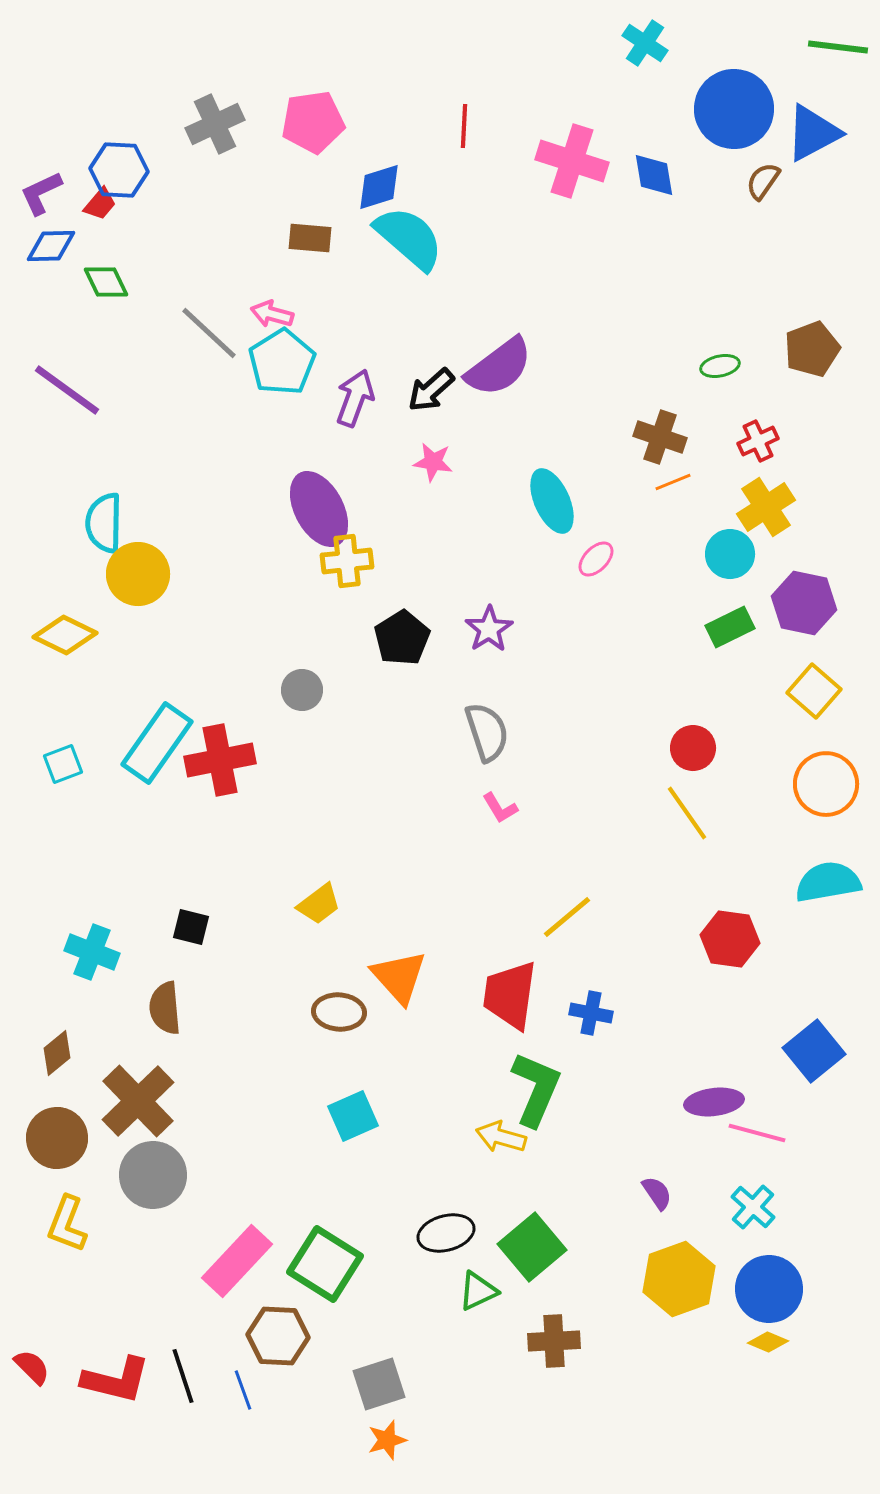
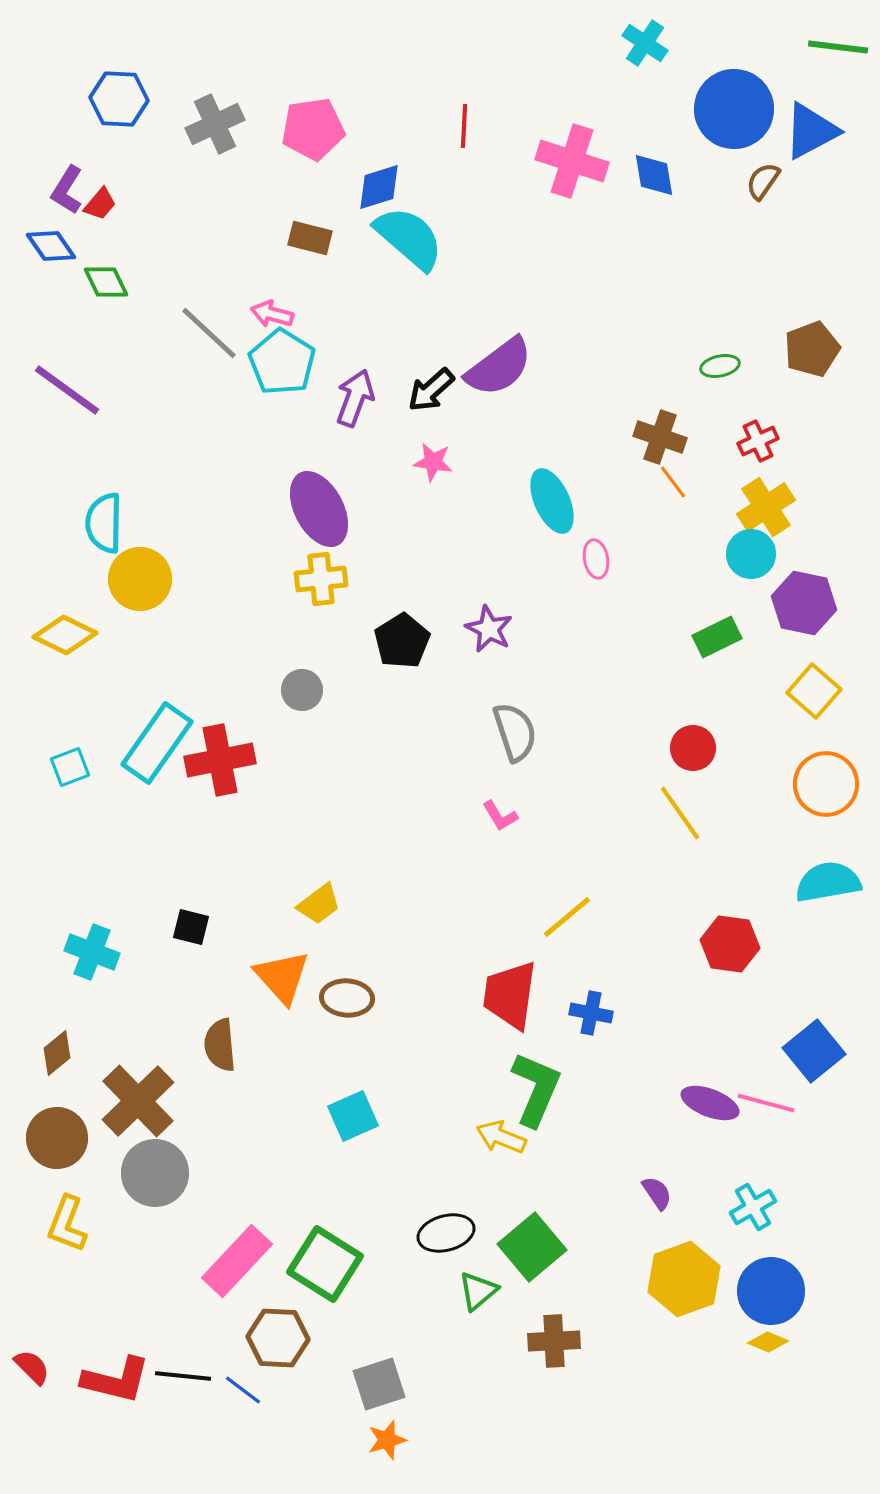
pink pentagon at (313, 122): moved 7 px down
blue triangle at (813, 133): moved 2 px left, 2 px up
blue hexagon at (119, 170): moved 71 px up
purple L-shape at (41, 193): moved 26 px right, 3 px up; rotated 33 degrees counterclockwise
brown rectangle at (310, 238): rotated 9 degrees clockwise
blue diamond at (51, 246): rotated 57 degrees clockwise
cyan pentagon at (282, 362): rotated 8 degrees counterclockwise
orange line at (673, 482): rotated 75 degrees clockwise
cyan circle at (730, 554): moved 21 px right
pink ellipse at (596, 559): rotated 54 degrees counterclockwise
yellow cross at (347, 561): moved 26 px left, 18 px down
yellow circle at (138, 574): moved 2 px right, 5 px down
green rectangle at (730, 627): moved 13 px left, 10 px down
purple star at (489, 629): rotated 12 degrees counterclockwise
black pentagon at (402, 638): moved 3 px down
gray semicircle at (487, 732): moved 28 px right
cyan square at (63, 764): moved 7 px right, 3 px down
pink L-shape at (500, 808): moved 8 px down
yellow line at (687, 813): moved 7 px left
red hexagon at (730, 939): moved 5 px down
orange triangle at (399, 977): moved 117 px left
brown semicircle at (165, 1008): moved 55 px right, 37 px down
brown ellipse at (339, 1012): moved 8 px right, 14 px up
purple ellipse at (714, 1102): moved 4 px left, 1 px down; rotated 28 degrees clockwise
pink line at (757, 1133): moved 9 px right, 30 px up
yellow arrow at (501, 1137): rotated 6 degrees clockwise
gray circle at (153, 1175): moved 2 px right, 2 px up
cyan cross at (753, 1207): rotated 18 degrees clockwise
yellow hexagon at (679, 1279): moved 5 px right
blue circle at (769, 1289): moved 2 px right, 2 px down
green triangle at (478, 1291): rotated 15 degrees counterclockwise
brown hexagon at (278, 1336): moved 2 px down
black line at (183, 1376): rotated 66 degrees counterclockwise
blue line at (243, 1390): rotated 33 degrees counterclockwise
